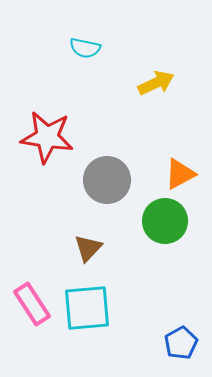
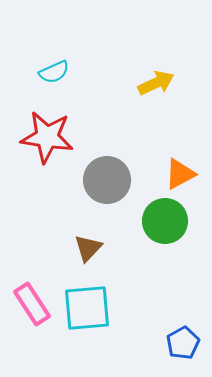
cyan semicircle: moved 31 px left, 24 px down; rotated 36 degrees counterclockwise
blue pentagon: moved 2 px right
